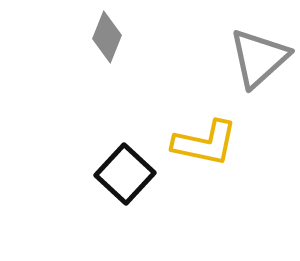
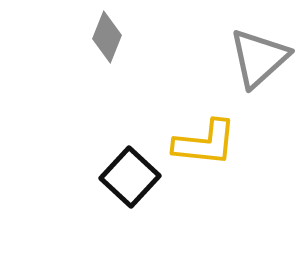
yellow L-shape: rotated 6 degrees counterclockwise
black square: moved 5 px right, 3 px down
